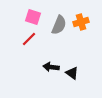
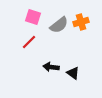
gray semicircle: rotated 30 degrees clockwise
red line: moved 3 px down
black triangle: moved 1 px right
